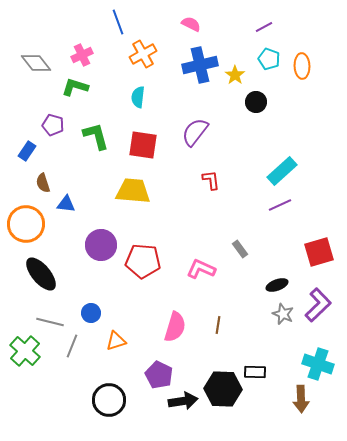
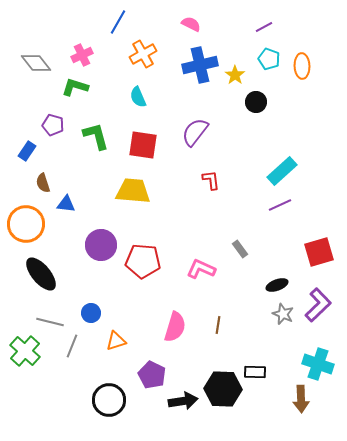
blue line at (118, 22): rotated 50 degrees clockwise
cyan semicircle at (138, 97): rotated 30 degrees counterclockwise
purple pentagon at (159, 375): moved 7 px left
